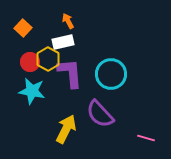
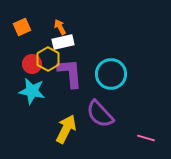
orange arrow: moved 8 px left, 6 px down
orange square: moved 1 px left, 1 px up; rotated 24 degrees clockwise
red circle: moved 2 px right, 2 px down
